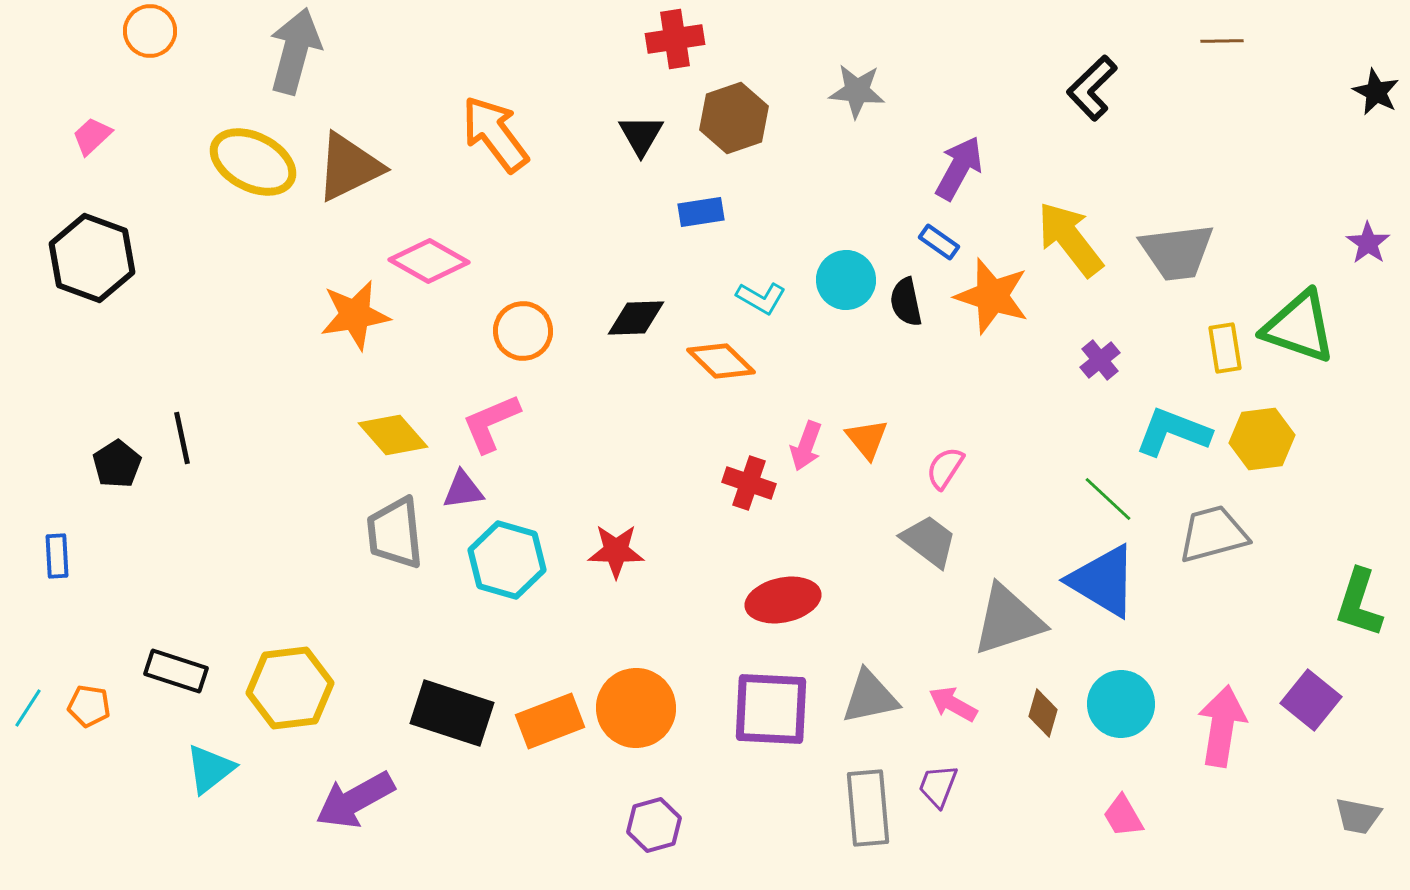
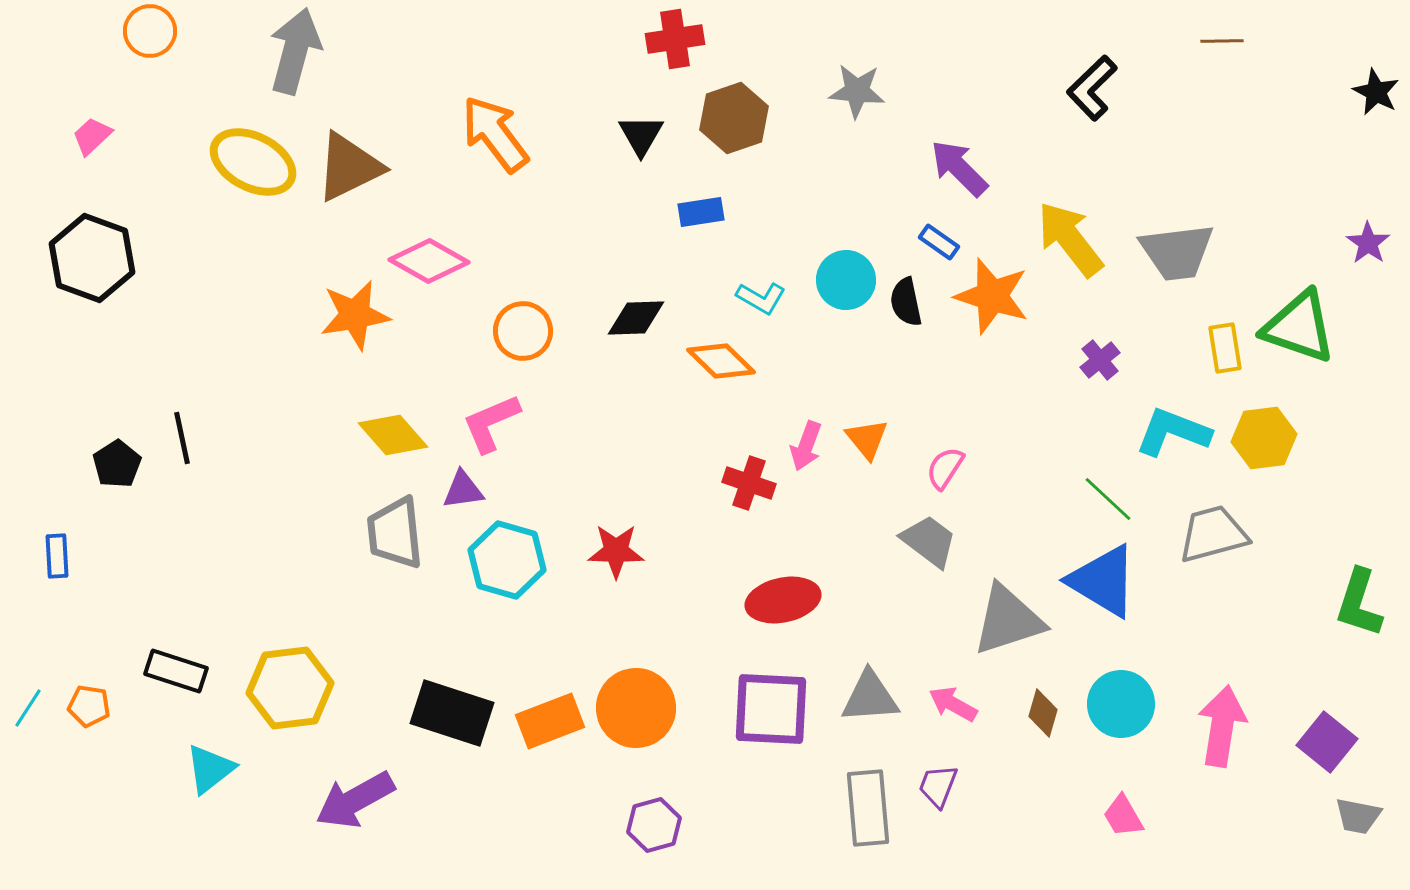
purple arrow at (959, 168): rotated 74 degrees counterclockwise
yellow hexagon at (1262, 439): moved 2 px right, 1 px up
gray triangle at (870, 697): rotated 8 degrees clockwise
purple square at (1311, 700): moved 16 px right, 42 px down
